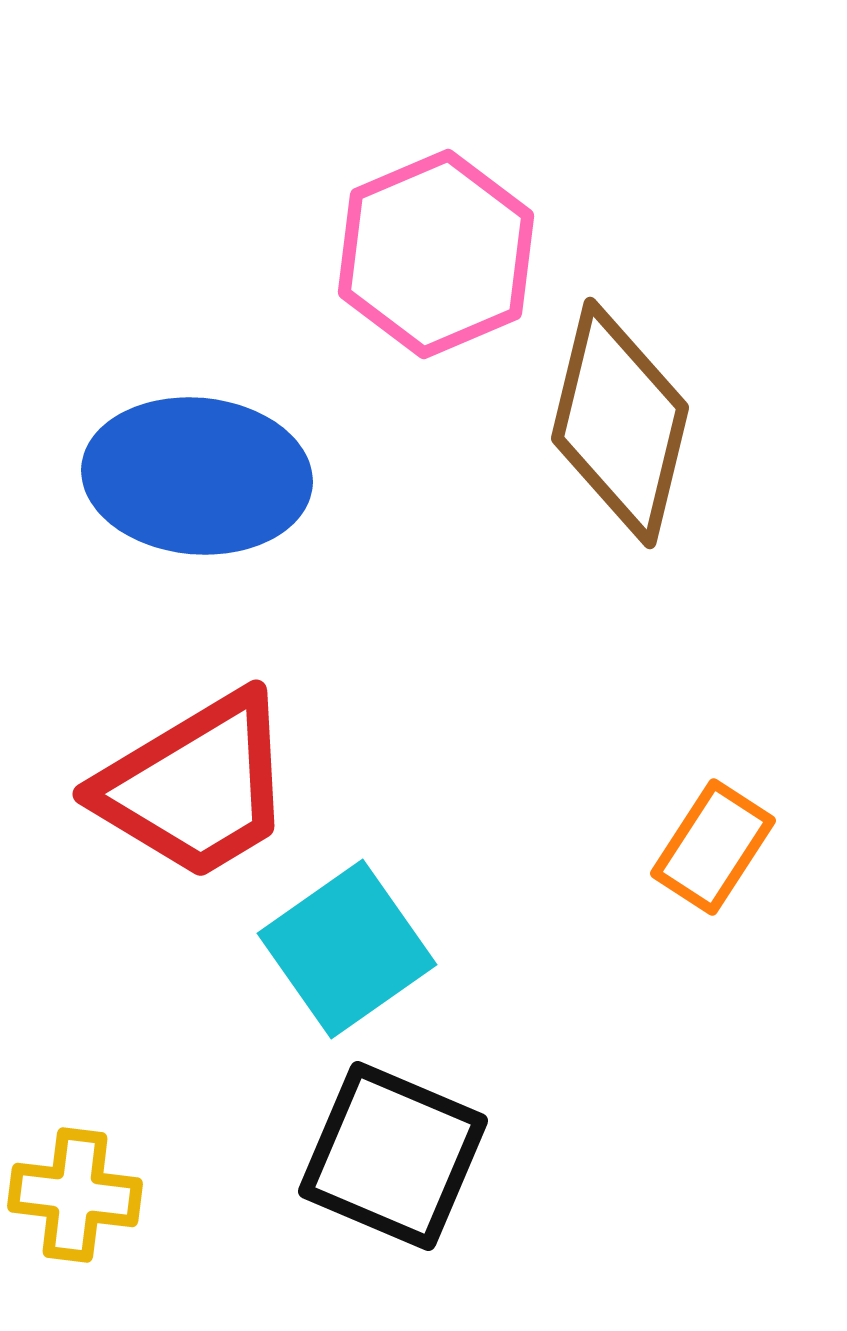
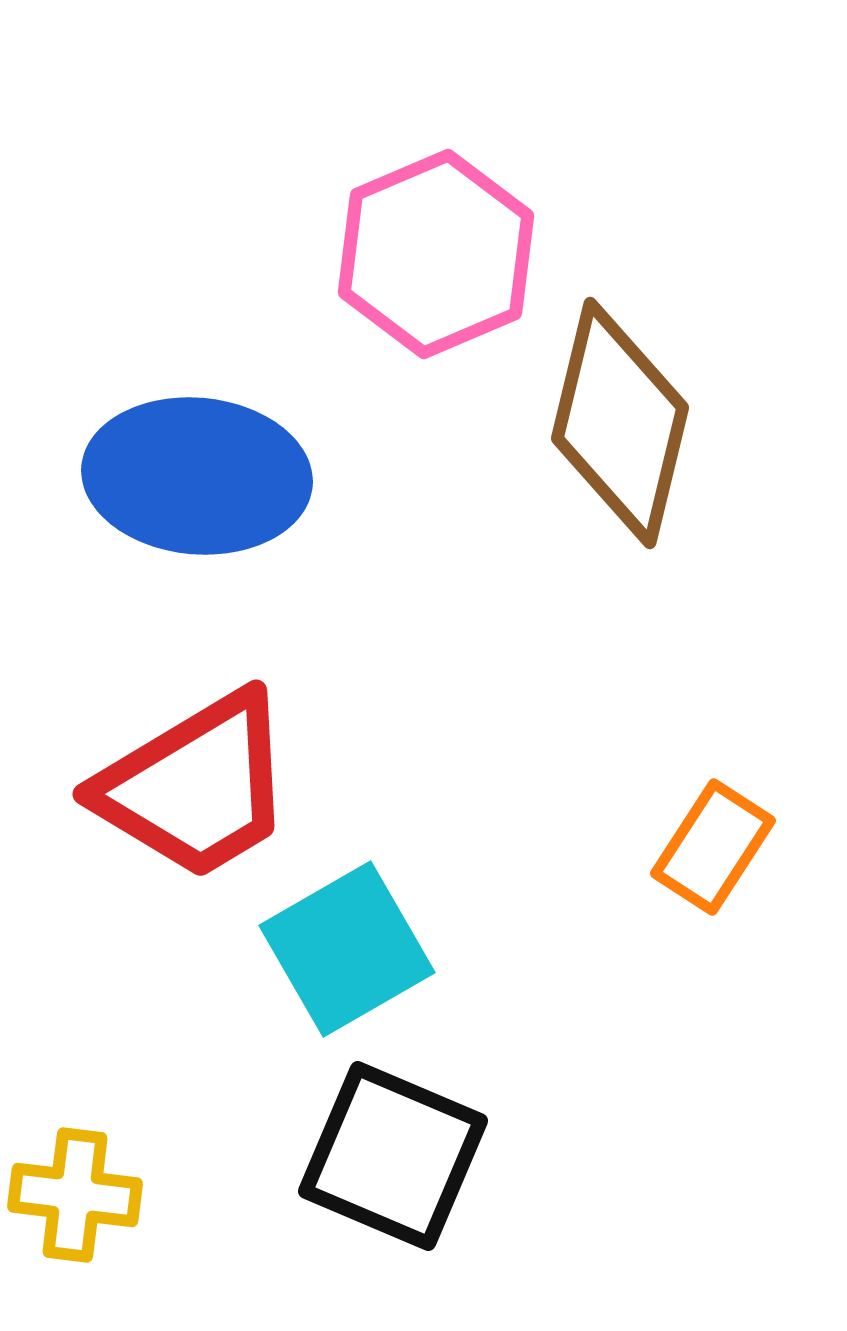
cyan square: rotated 5 degrees clockwise
